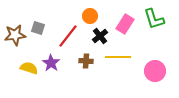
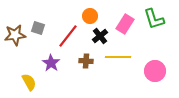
yellow semicircle: moved 14 px down; rotated 42 degrees clockwise
